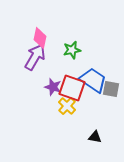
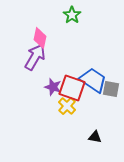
green star: moved 35 px up; rotated 24 degrees counterclockwise
